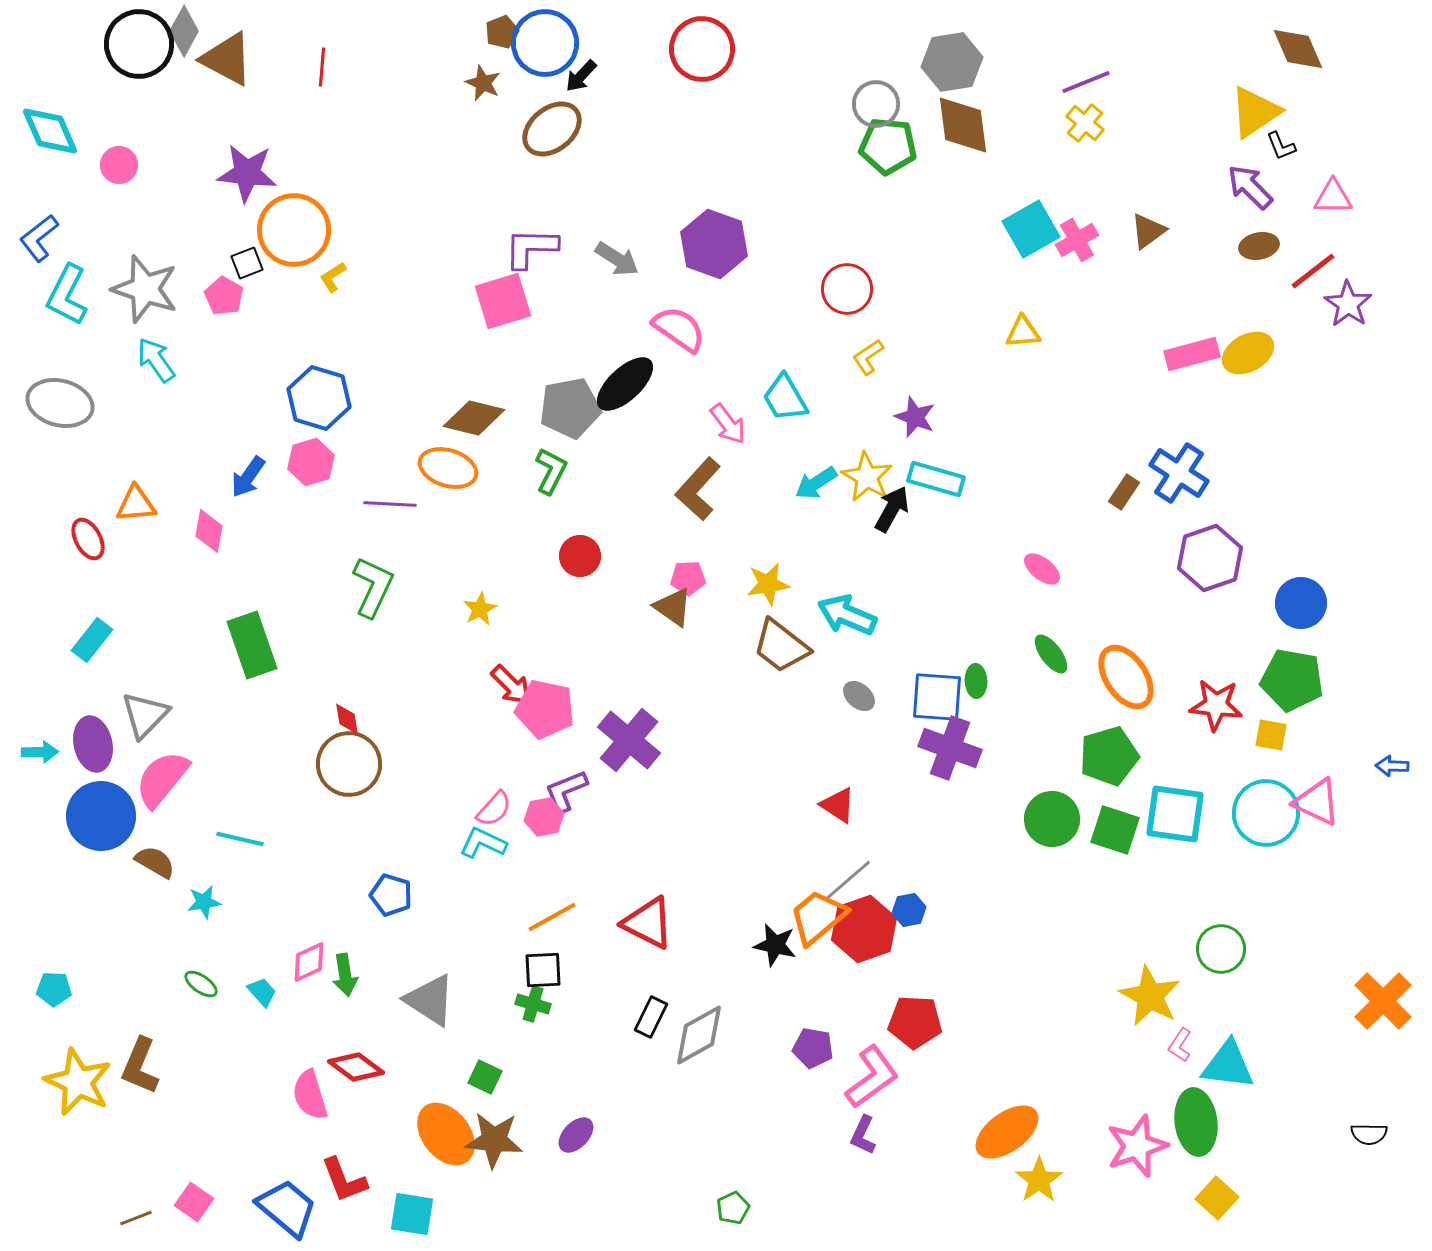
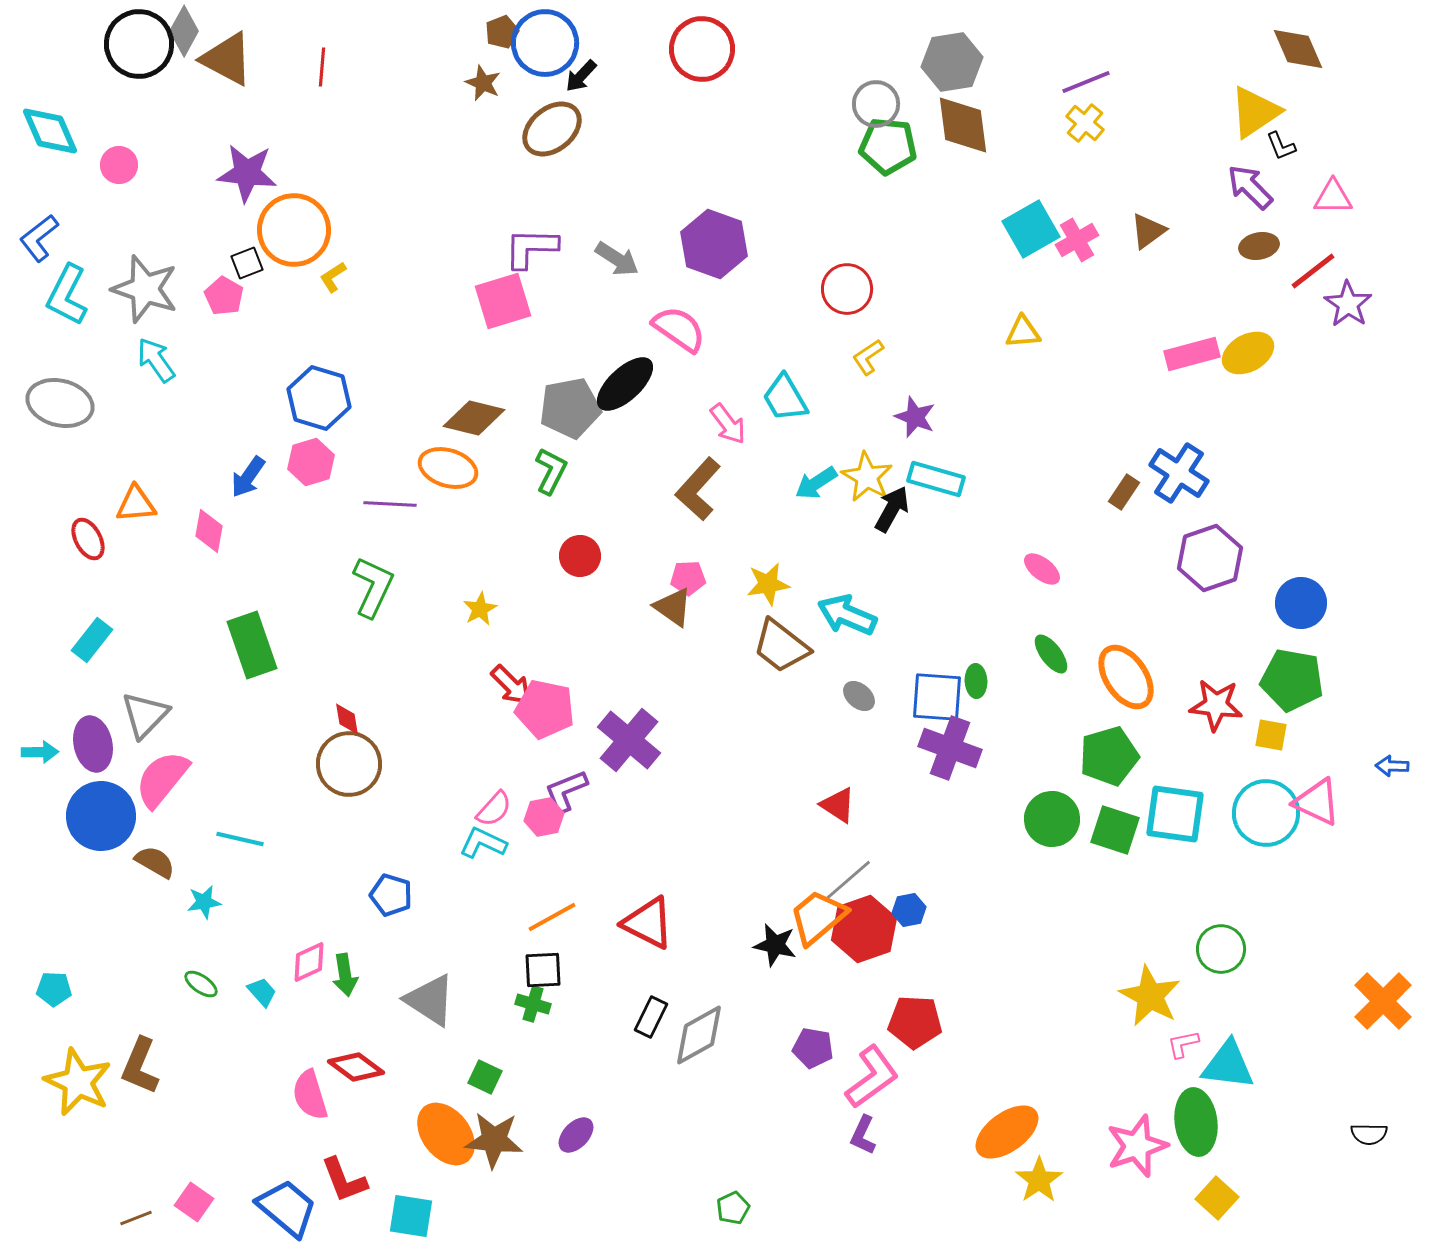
pink L-shape at (1180, 1045): moved 3 px right, 1 px up; rotated 44 degrees clockwise
cyan square at (412, 1214): moved 1 px left, 2 px down
